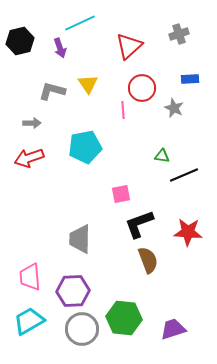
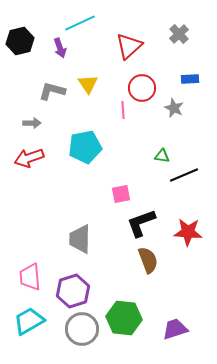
gray cross: rotated 24 degrees counterclockwise
black L-shape: moved 2 px right, 1 px up
purple hexagon: rotated 16 degrees counterclockwise
purple trapezoid: moved 2 px right
